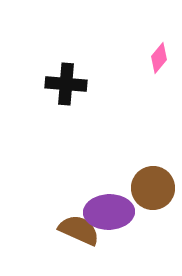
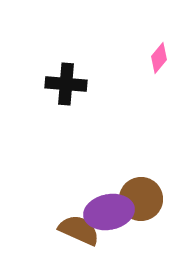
brown circle: moved 12 px left, 11 px down
purple ellipse: rotated 9 degrees counterclockwise
